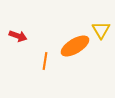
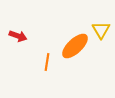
orange ellipse: rotated 12 degrees counterclockwise
orange line: moved 2 px right, 1 px down
